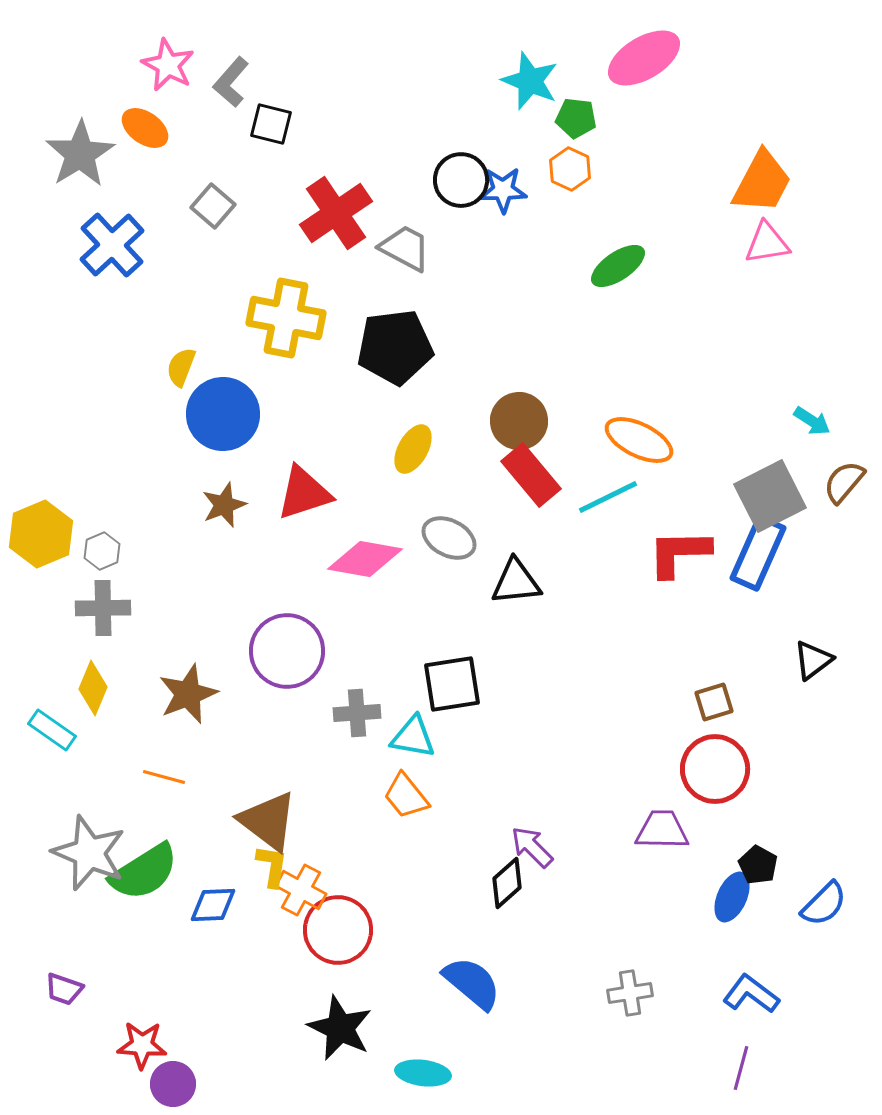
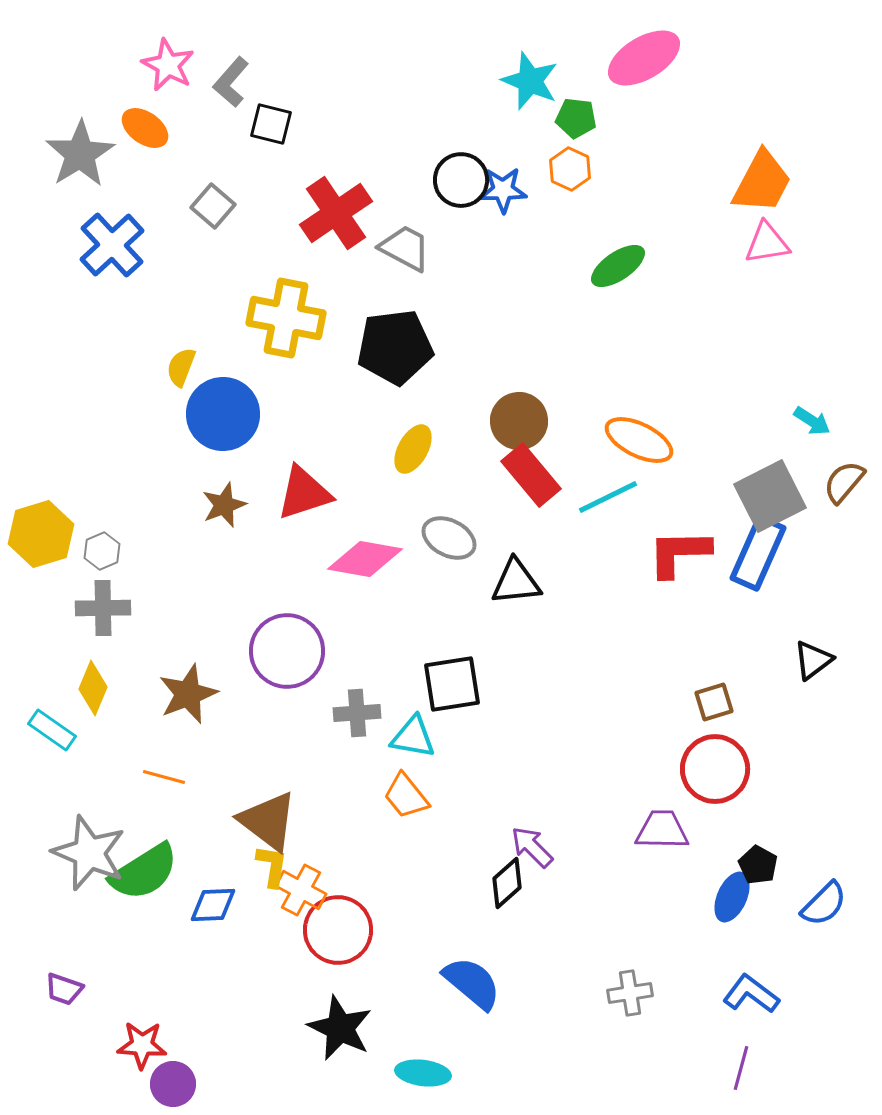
yellow hexagon at (41, 534): rotated 6 degrees clockwise
